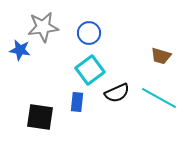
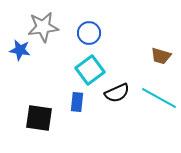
black square: moved 1 px left, 1 px down
